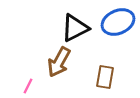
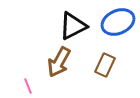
black triangle: moved 2 px left, 2 px up
brown rectangle: moved 12 px up; rotated 15 degrees clockwise
pink line: rotated 49 degrees counterclockwise
